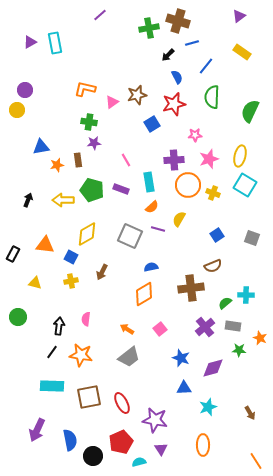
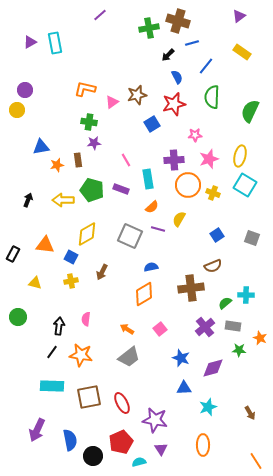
cyan rectangle at (149, 182): moved 1 px left, 3 px up
